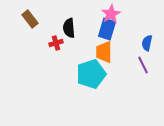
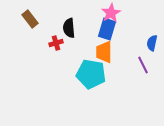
pink star: moved 1 px up
blue semicircle: moved 5 px right
cyan pentagon: rotated 28 degrees clockwise
